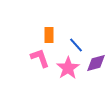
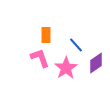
orange rectangle: moved 3 px left
purple diamond: rotated 20 degrees counterclockwise
pink star: moved 2 px left
